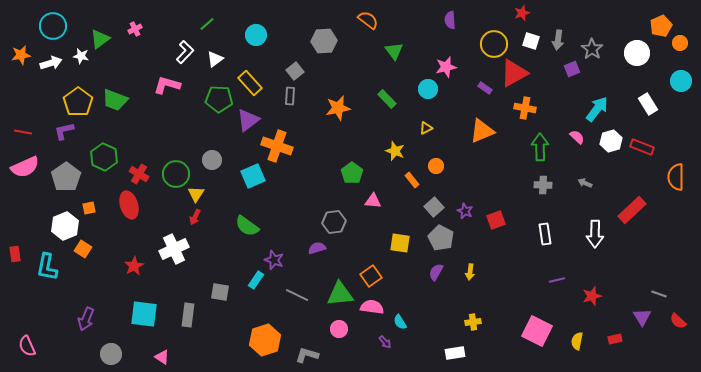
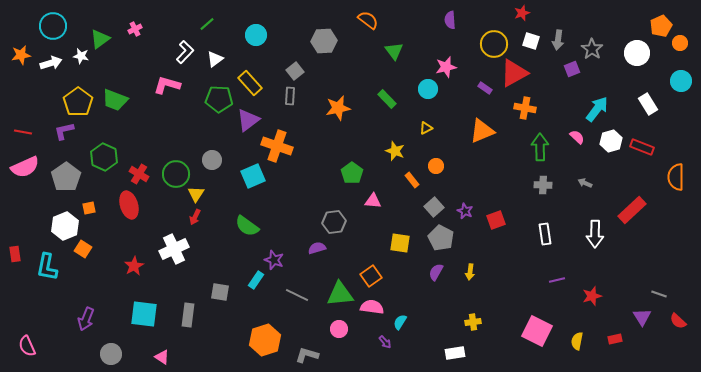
cyan semicircle at (400, 322): rotated 63 degrees clockwise
